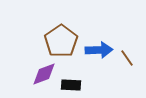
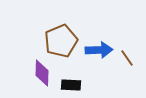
brown pentagon: rotated 12 degrees clockwise
purple diamond: moved 2 px left, 1 px up; rotated 68 degrees counterclockwise
